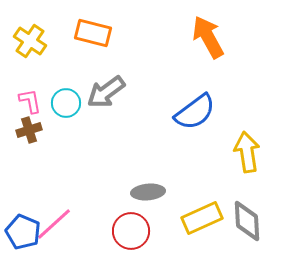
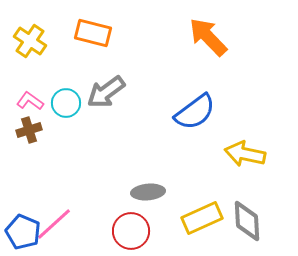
orange arrow: rotated 15 degrees counterclockwise
pink L-shape: rotated 44 degrees counterclockwise
yellow arrow: moved 2 px left, 2 px down; rotated 69 degrees counterclockwise
